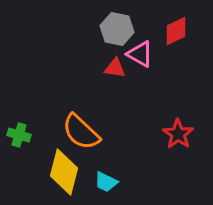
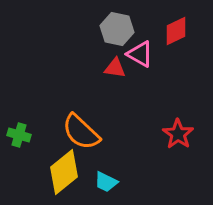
yellow diamond: rotated 36 degrees clockwise
